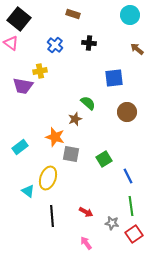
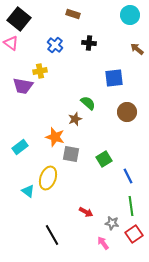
black line: moved 19 px down; rotated 25 degrees counterclockwise
pink arrow: moved 17 px right
